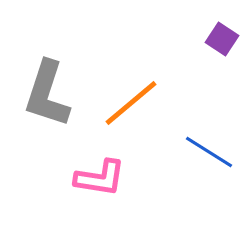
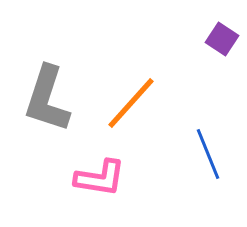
gray L-shape: moved 5 px down
orange line: rotated 8 degrees counterclockwise
blue line: moved 1 px left, 2 px down; rotated 36 degrees clockwise
